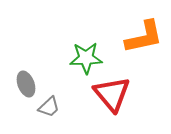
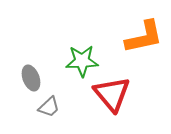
green star: moved 4 px left, 3 px down
gray ellipse: moved 5 px right, 6 px up
